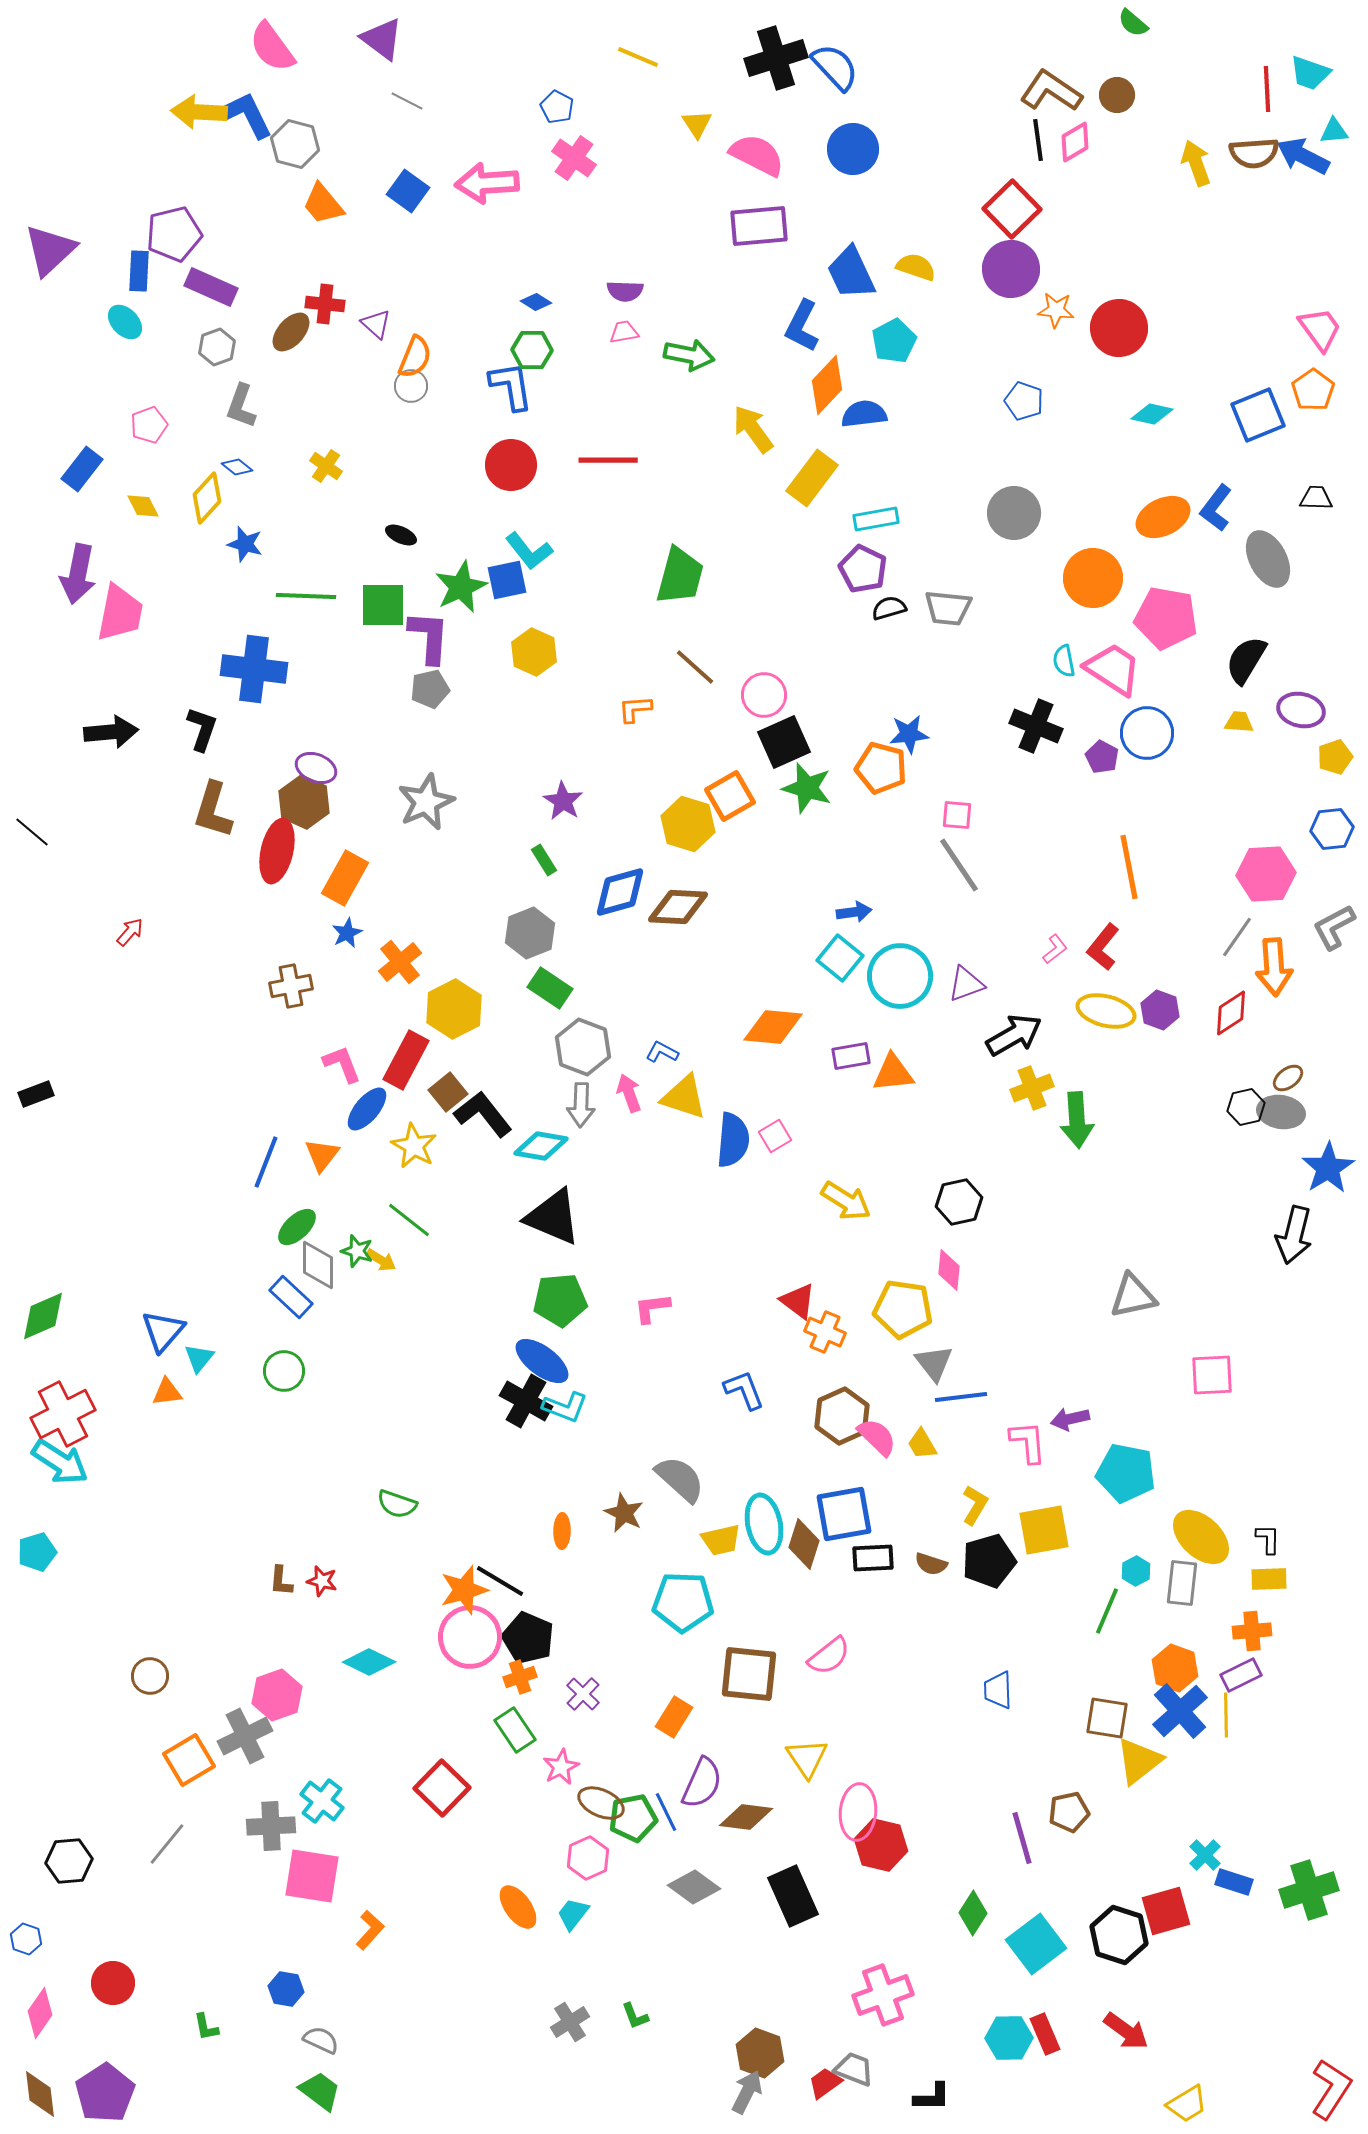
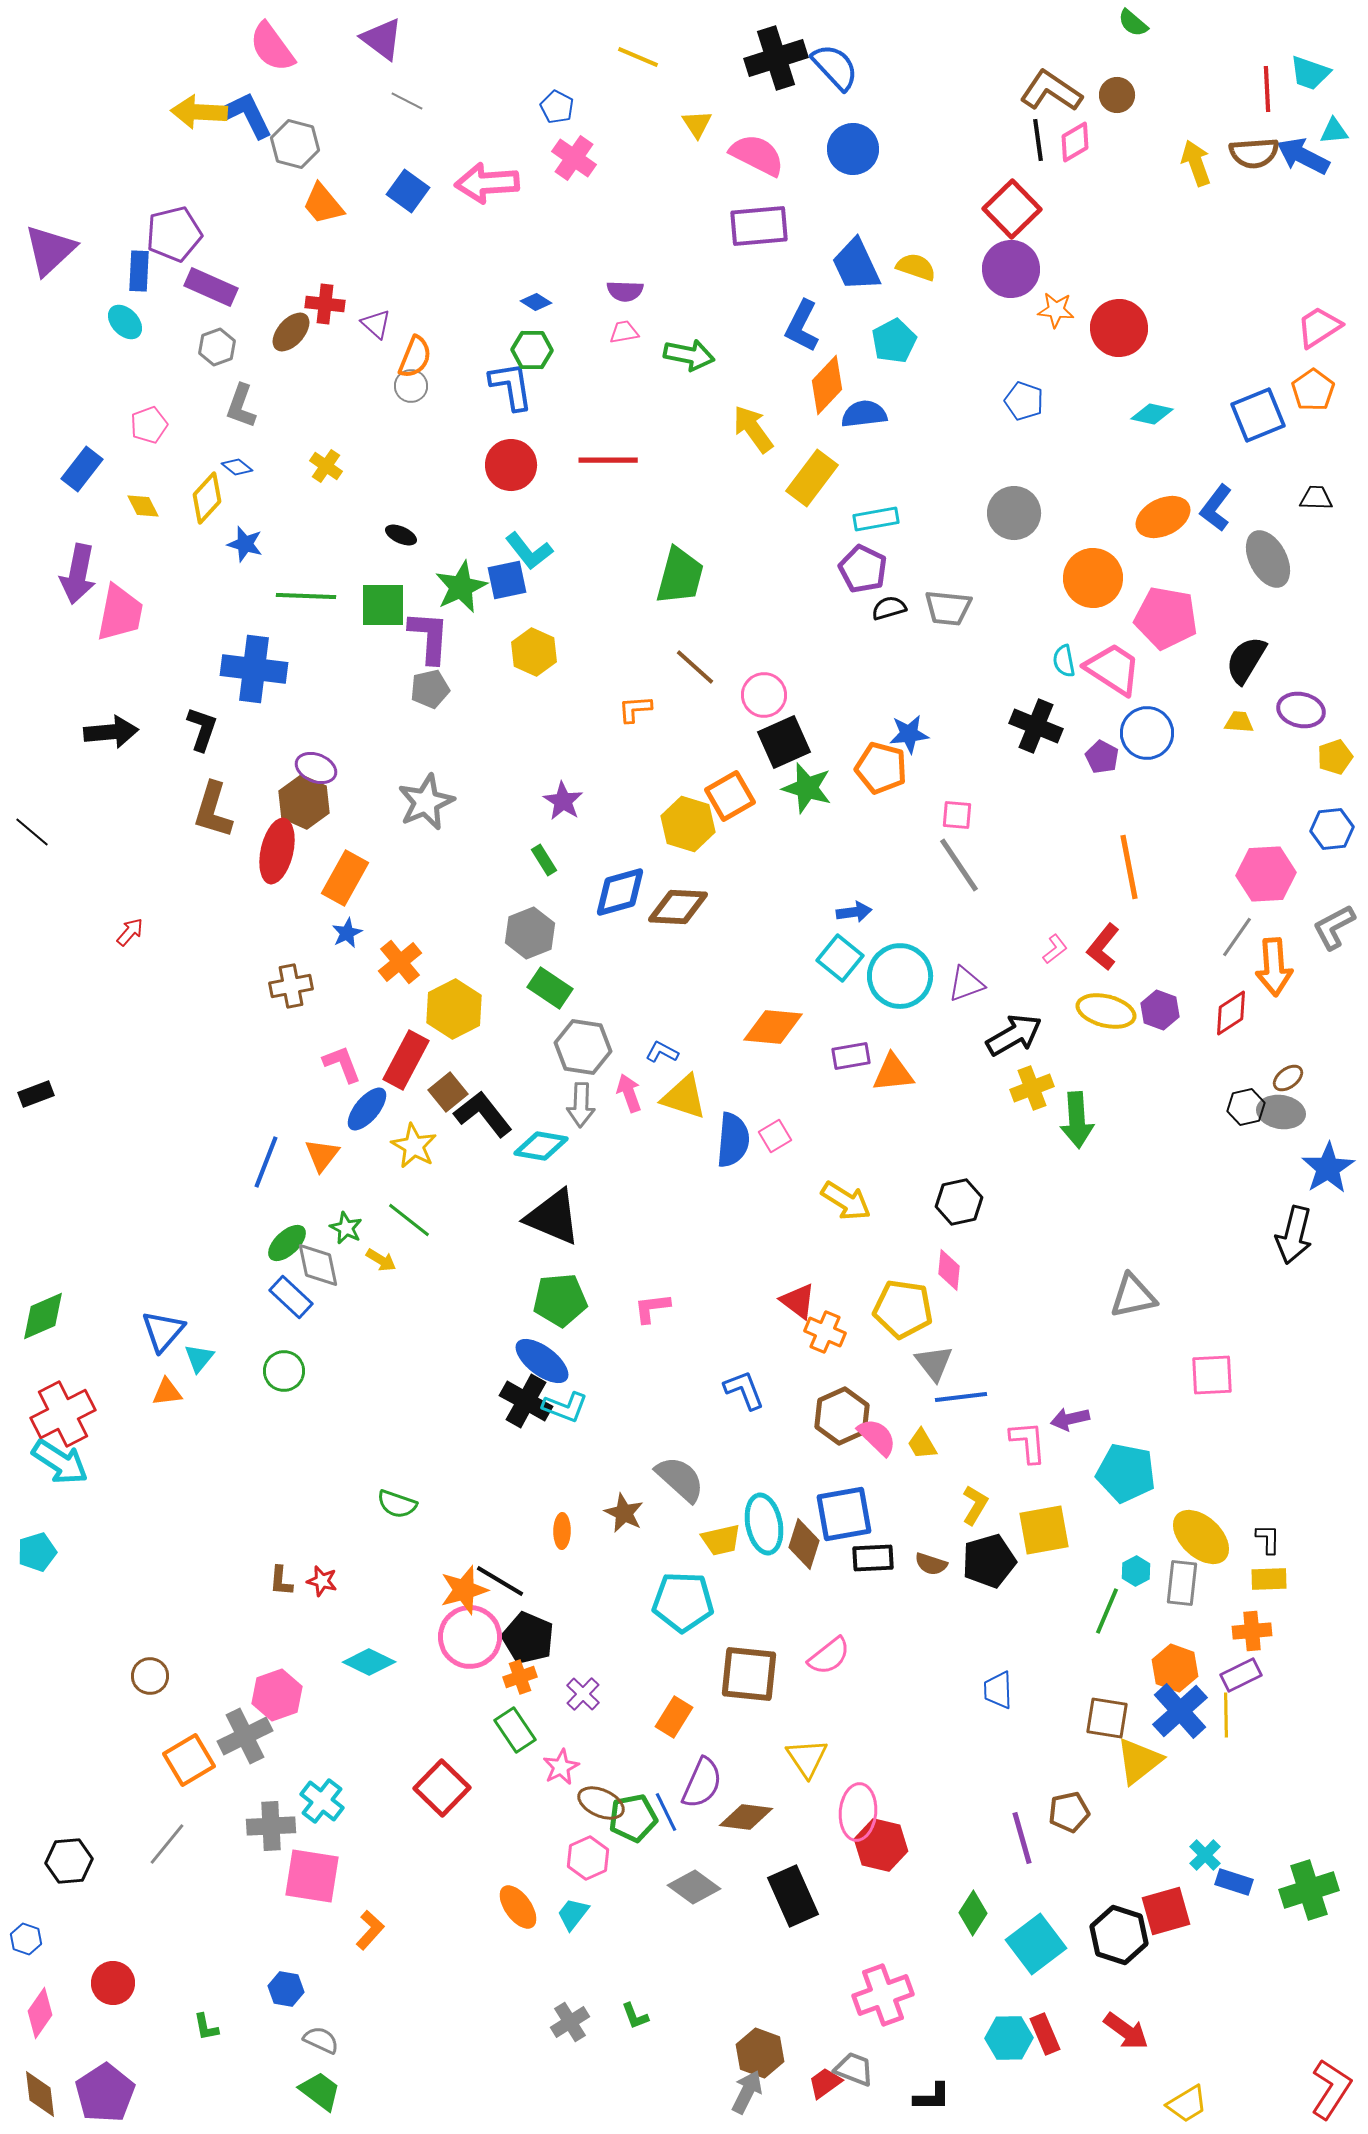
blue trapezoid at (851, 273): moved 5 px right, 8 px up
pink trapezoid at (1320, 329): moved 1 px left, 2 px up; rotated 87 degrees counterclockwise
gray hexagon at (583, 1047): rotated 12 degrees counterclockwise
green ellipse at (297, 1227): moved 10 px left, 16 px down
green star at (357, 1251): moved 11 px left, 23 px up; rotated 8 degrees clockwise
gray diamond at (318, 1265): rotated 12 degrees counterclockwise
